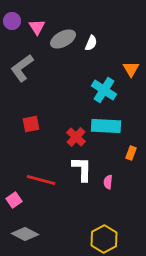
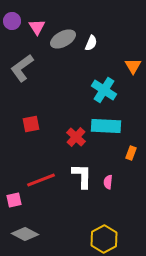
orange triangle: moved 2 px right, 3 px up
white L-shape: moved 7 px down
red line: rotated 36 degrees counterclockwise
pink square: rotated 21 degrees clockwise
